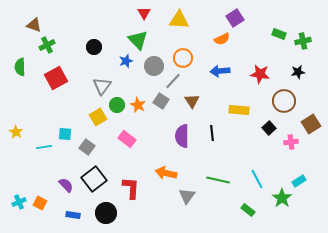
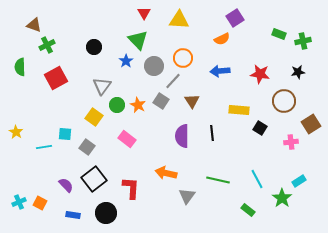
blue star at (126, 61): rotated 16 degrees counterclockwise
yellow square at (98, 117): moved 4 px left; rotated 24 degrees counterclockwise
black square at (269, 128): moved 9 px left; rotated 16 degrees counterclockwise
